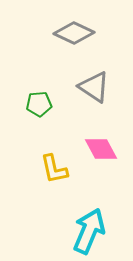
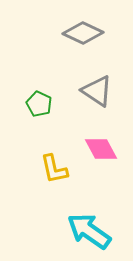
gray diamond: moved 9 px right
gray triangle: moved 3 px right, 4 px down
green pentagon: rotated 30 degrees clockwise
cyan arrow: rotated 78 degrees counterclockwise
